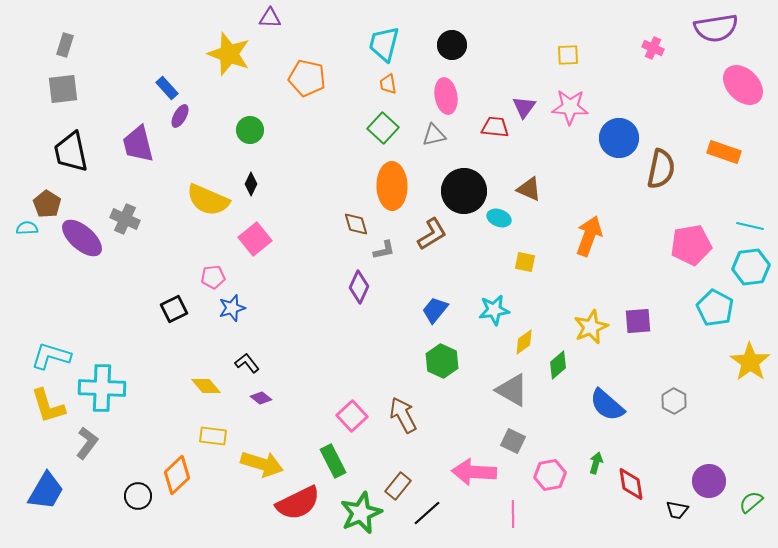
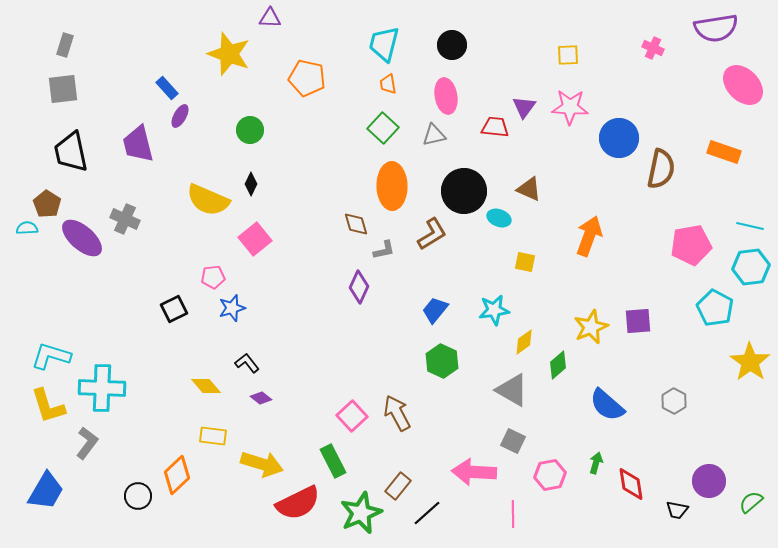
brown arrow at (403, 415): moved 6 px left, 2 px up
